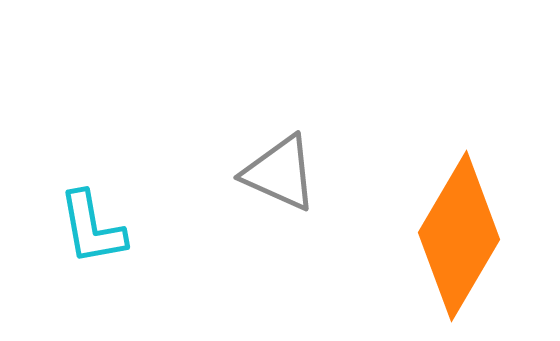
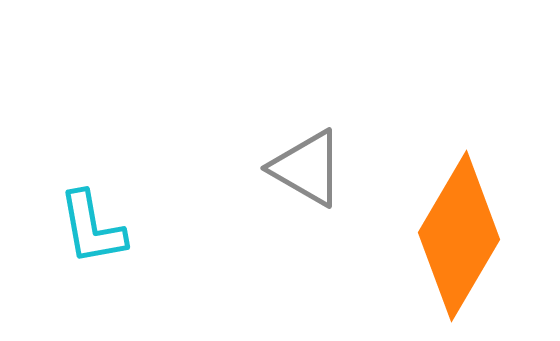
gray triangle: moved 27 px right, 5 px up; rotated 6 degrees clockwise
